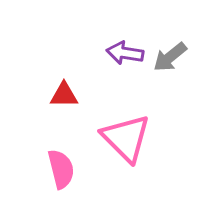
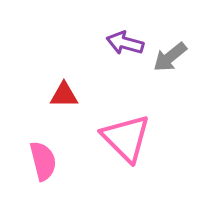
purple arrow: moved 10 px up; rotated 6 degrees clockwise
pink semicircle: moved 18 px left, 8 px up
